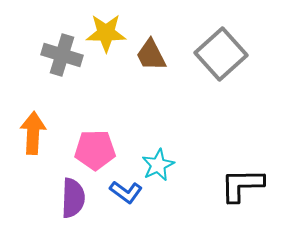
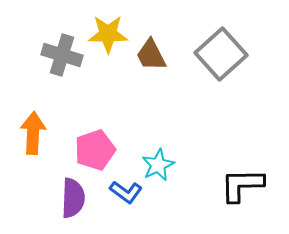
yellow star: moved 2 px right, 1 px down
pink pentagon: rotated 18 degrees counterclockwise
